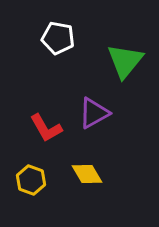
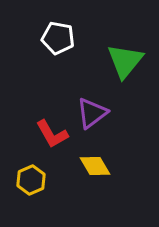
purple triangle: moved 2 px left; rotated 8 degrees counterclockwise
red L-shape: moved 6 px right, 6 px down
yellow diamond: moved 8 px right, 8 px up
yellow hexagon: rotated 16 degrees clockwise
